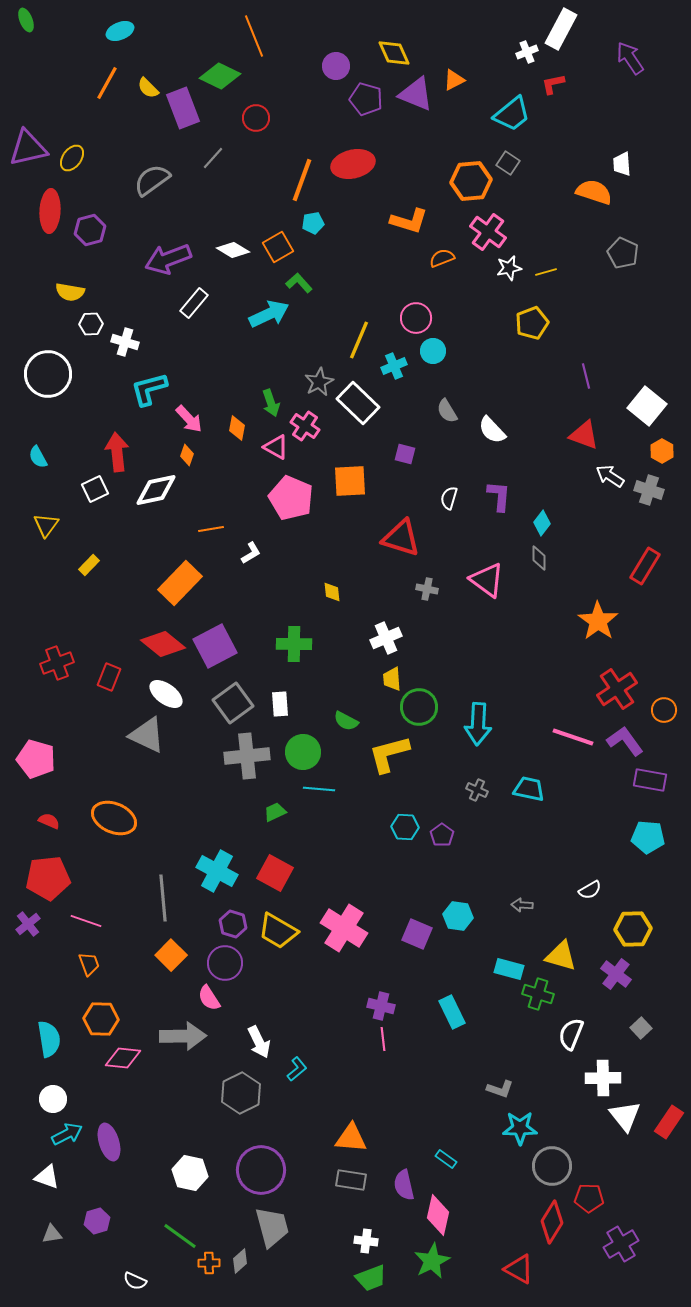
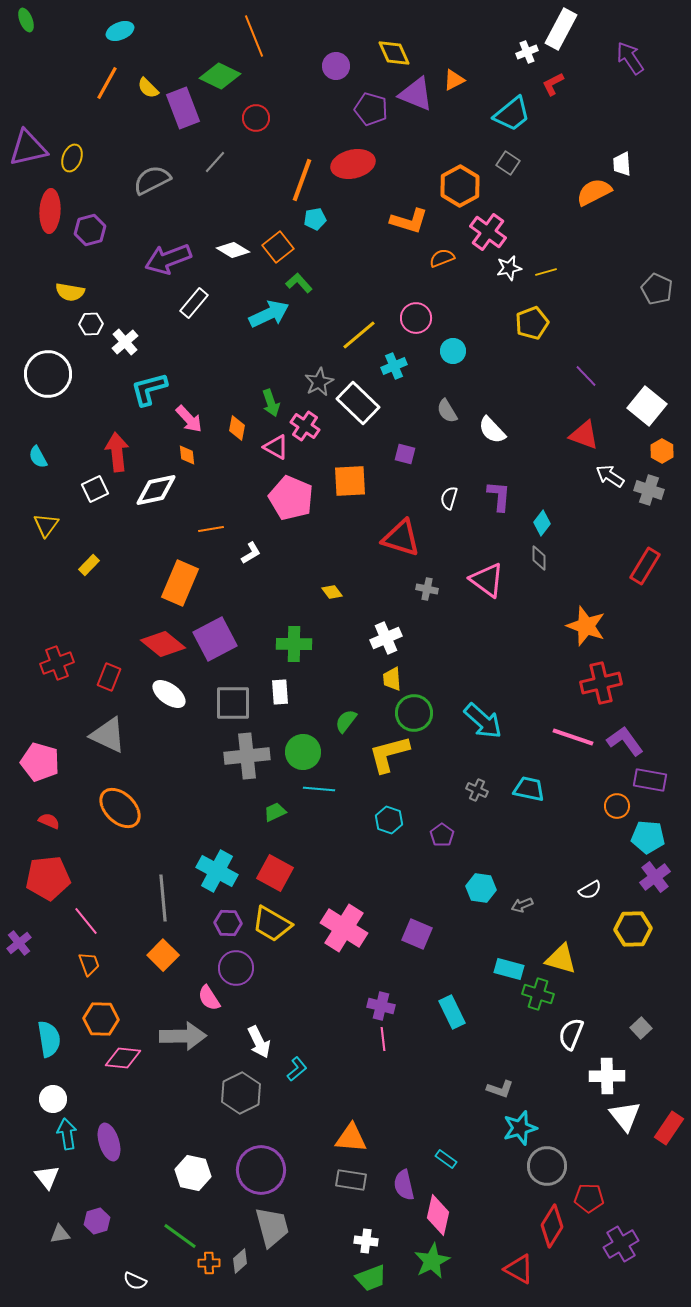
red L-shape at (553, 84): rotated 15 degrees counterclockwise
purple pentagon at (366, 99): moved 5 px right, 10 px down
yellow ellipse at (72, 158): rotated 16 degrees counterclockwise
gray line at (213, 158): moved 2 px right, 4 px down
gray semicircle at (152, 180): rotated 9 degrees clockwise
orange hexagon at (471, 181): moved 11 px left, 5 px down; rotated 24 degrees counterclockwise
orange semicircle at (594, 192): rotated 45 degrees counterclockwise
cyan pentagon at (313, 223): moved 2 px right, 4 px up
orange square at (278, 247): rotated 8 degrees counterclockwise
gray pentagon at (623, 253): moved 34 px right, 36 px down
yellow line at (359, 340): moved 5 px up; rotated 27 degrees clockwise
white cross at (125, 342): rotated 32 degrees clockwise
cyan circle at (433, 351): moved 20 px right
purple line at (586, 376): rotated 30 degrees counterclockwise
orange diamond at (187, 455): rotated 25 degrees counterclockwise
orange rectangle at (180, 583): rotated 21 degrees counterclockwise
yellow diamond at (332, 592): rotated 30 degrees counterclockwise
orange star at (598, 621): moved 12 px left, 5 px down; rotated 15 degrees counterclockwise
purple square at (215, 646): moved 7 px up
red cross at (617, 689): moved 16 px left, 6 px up; rotated 21 degrees clockwise
white ellipse at (166, 694): moved 3 px right
gray square at (233, 703): rotated 36 degrees clockwise
white rectangle at (280, 704): moved 12 px up
green circle at (419, 707): moved 5 px left, 6 px down
orange circle at (664, 710): moved 47 px left, 96 px down
green semicircle at (346, 721): rotated 100 degrees clockwise
cyan arrow at (478, 724): moved 5 px right, 3 px up; rotated 51 degrees counterclockwise
gray triangle at (147, 735): moved 39 px left
pink pentagon at (36, 759): moved 4 px right, 3 px down
orange ellipse at (114, 818): moved 6 px right, 10 px up; rotated 21 degrees clockwise
cyan hexagon at (405, 827): moved 16 px left, 7 px up; rotated 16 degrees clockwise
gray arrow at (522, 905): rotated 25 degrees counterclockwise
cyan hexagon at (458, 916): moved 23 px right, 28 px up
pink line at (86, 921): rotated 32 degrees clockwise
purple cross at (28, 924): moved 9 px left, 19 px down
purple hexagon at (233, 924): moved 5 px left, 1 px up; rotated 16 degrees counterclockwise
yellow trapezoid at (278, 931): moved 6 px left, 7 px up
orange square at (171, 955): moved 8 px left
yellow triangle at (561, 956): moved 3 px down
purple circle at (225, 963): moved 11 px right, 5 px down
purple cross at (616, 974): moved 39 px right, 97 px up; rotated 16 degrees clockwise
white cross at (603, 1078): moved 4 px right, 2 px up
red rectangle at (669, 1122): moved 6 px down
cyan star at (520, 1128): rotated 16 degrees counterclockwise
cyan arrow at (67, 1134): rotated 72 degrees counterclockwise
gray circle at (552, 1166): moved 5 px left
white hexagon at (190, 1173): moved 3 px right
white triangle at (47, 1177): rotated 32 degrees clockwise
red diamond at (552, 1222): moved 4 px down
gray triangle at (52, 1234): moved 8 px right
